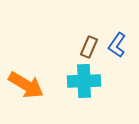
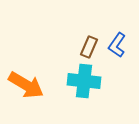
cyan cross: rotated 8 degrees clockwise
